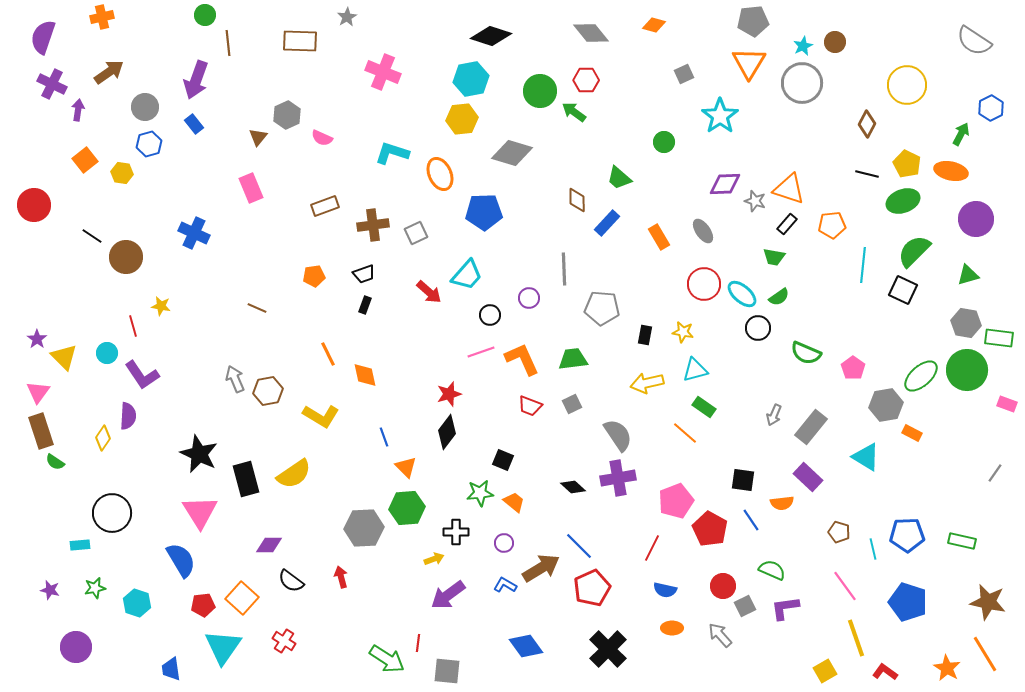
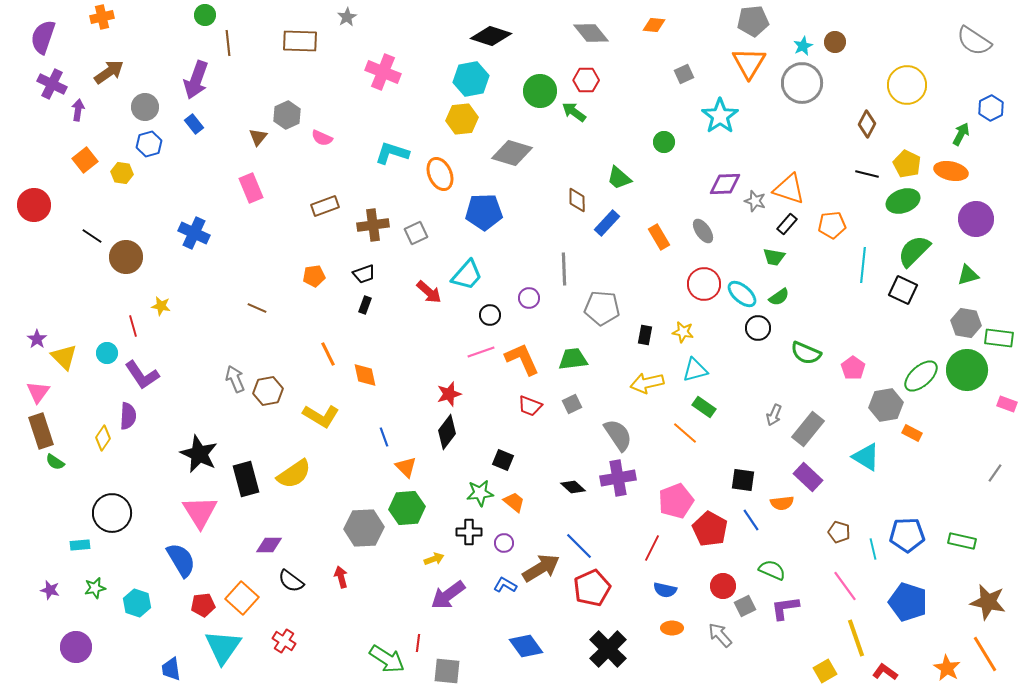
orange diamond at (654, 25): rotated 10 degrees counterclockwise
gray rectangle at (811, 427): moved 3 px left, 2 px down
black cross at (456, 532): moved 13 px right
